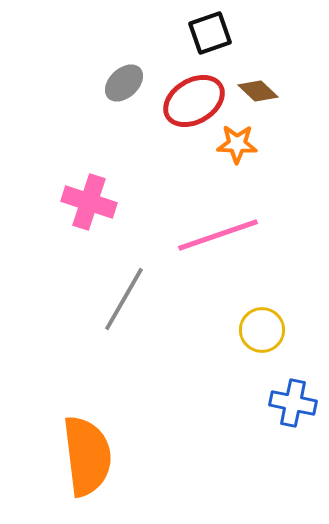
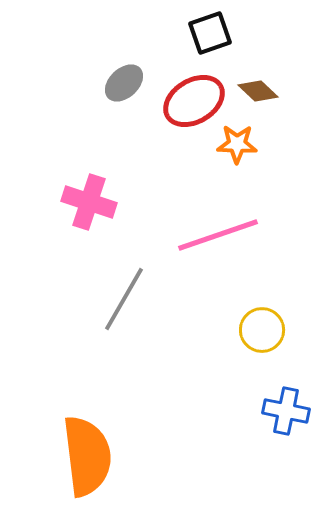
blue cross: moved 7 px left, 8 px down
